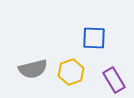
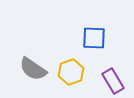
gray semicircle: rotated 48 degrees clockwise
purple rectangle: moved 1 px left, 1 px down
